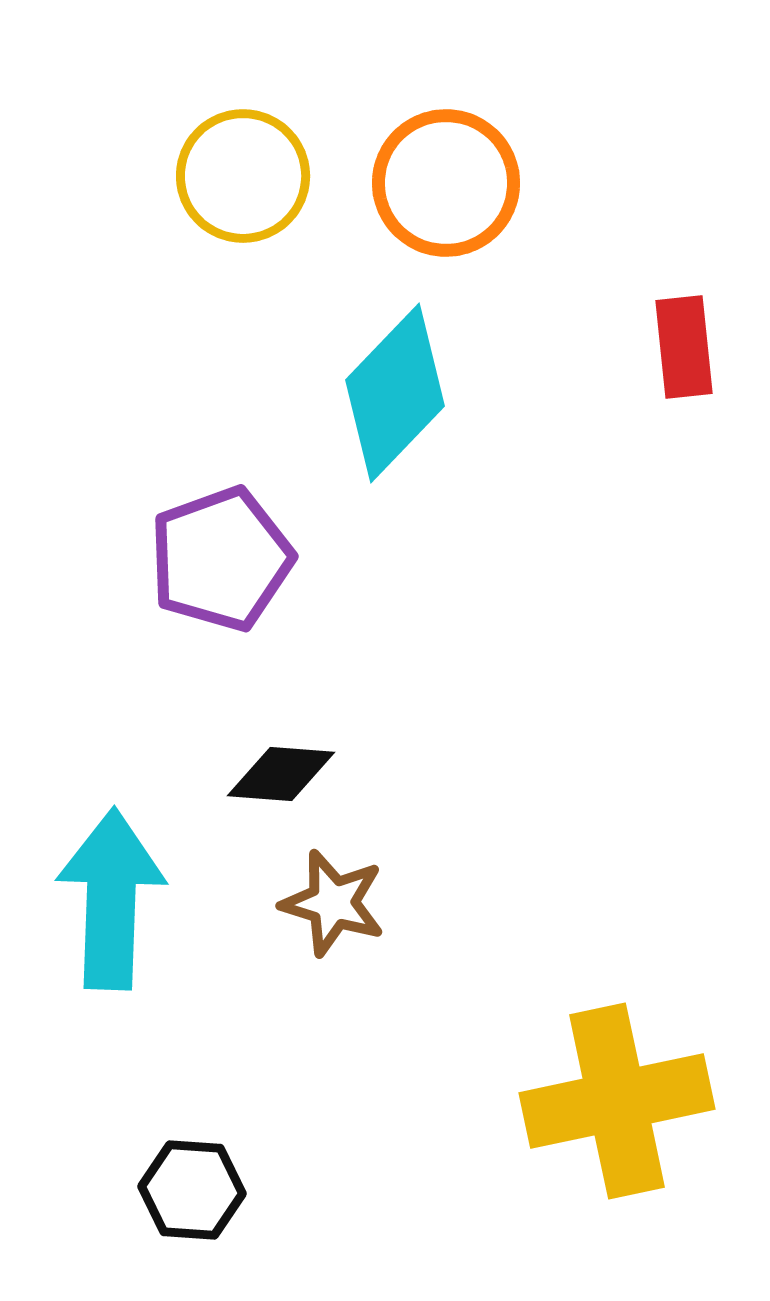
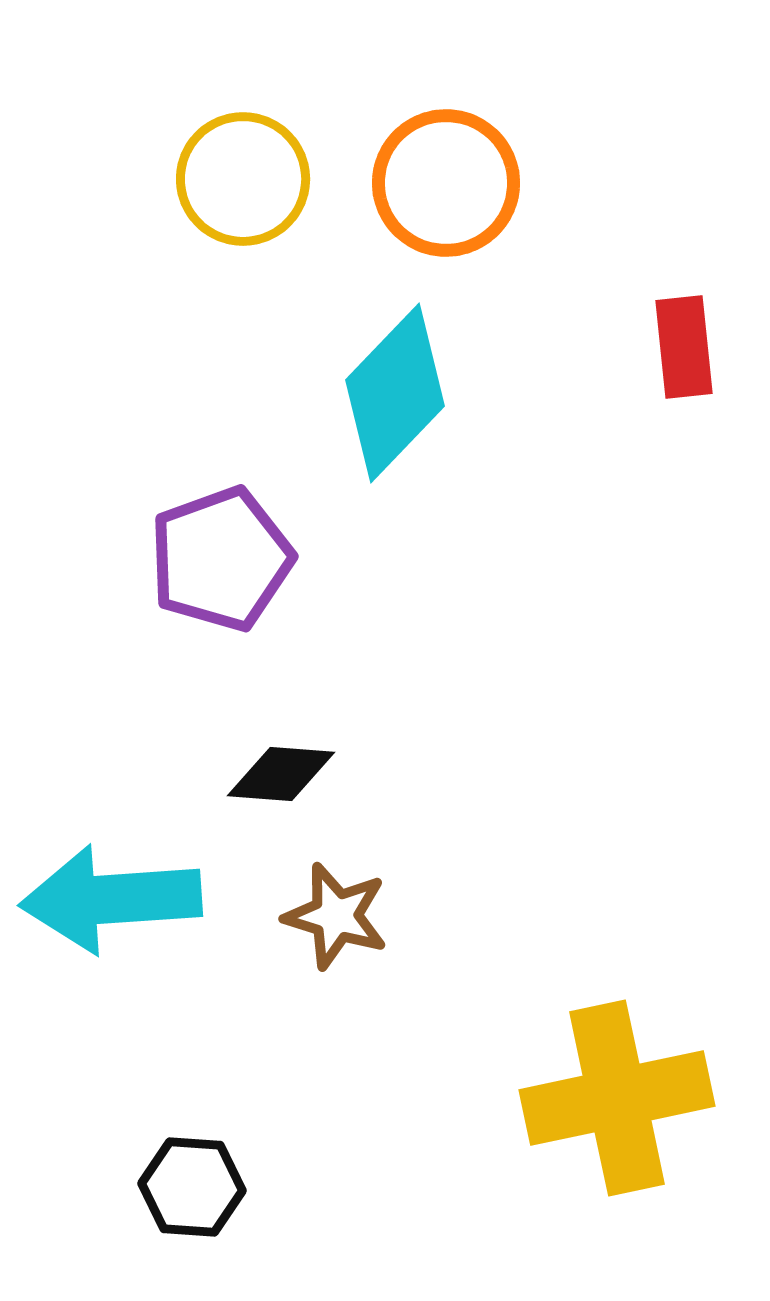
yellow circle: moved 3 px down
cyan arrow: rotated 96 degrees counterclockwise
brown star: moved 3 px right, 13 px down
yellow cross: moved 3 px up
black hexagon: moved 3 px up
